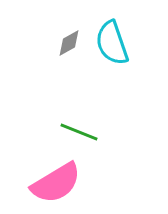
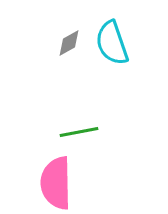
green line: rotated 33 degrees counterclockwise
pink semicircle: rotated 120 degrees clockwise
